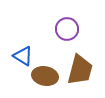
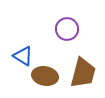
brown trapezoid: moved 3 px right, 3 px down
